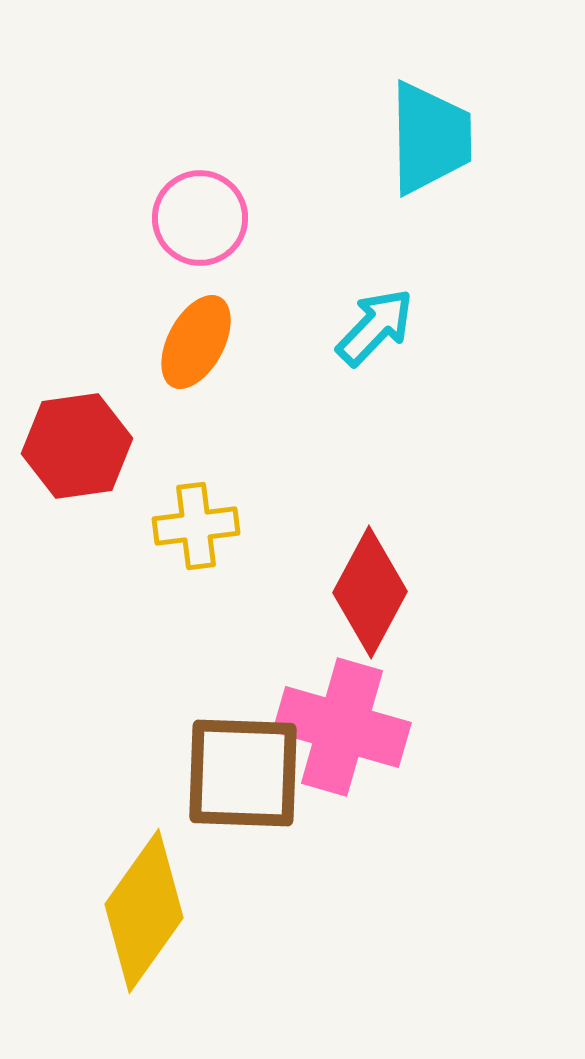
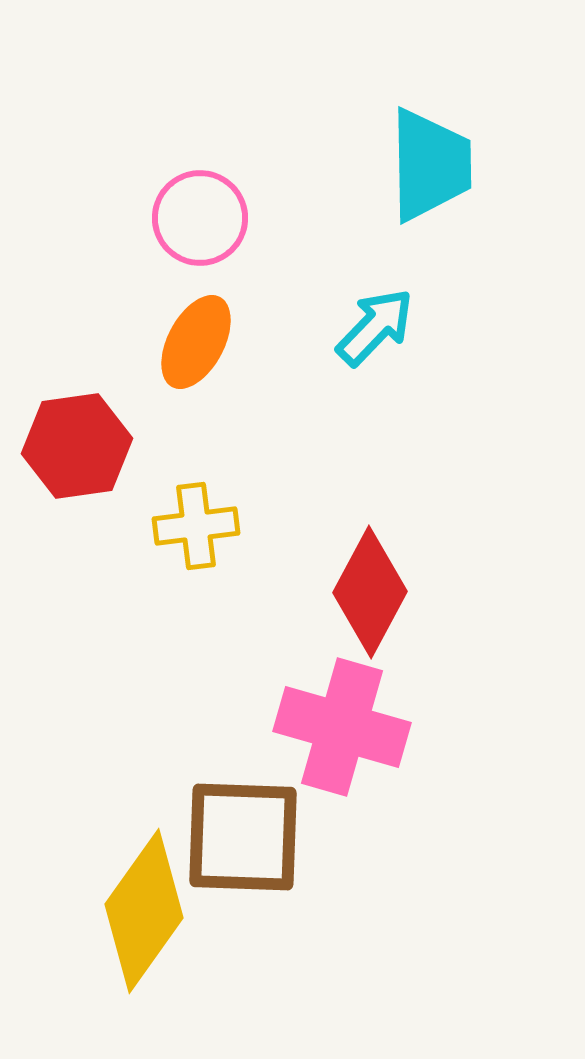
cyan trapezoid: moved 27 px down
brown square: moved 64 px down
